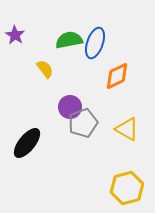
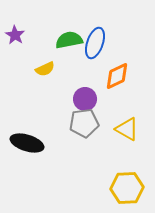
yellow semicircle: rotated 102 degrees clockwise
purple circle: moved 15 px right, 8 px up
gray pentagon: moved 1 px right; rotated 12 degrees clockwise
black ellipse: rotated 68 degrees clockwise
yellow hexagon: rotated 12 degrees clockwise
